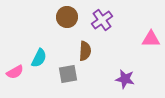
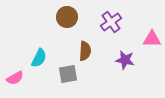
purple cross: moved 9 px right, 2 px down
pink triangle: moved 1 px right
pink semicircle: moved 6 px down
purple star: moved 19 px up
